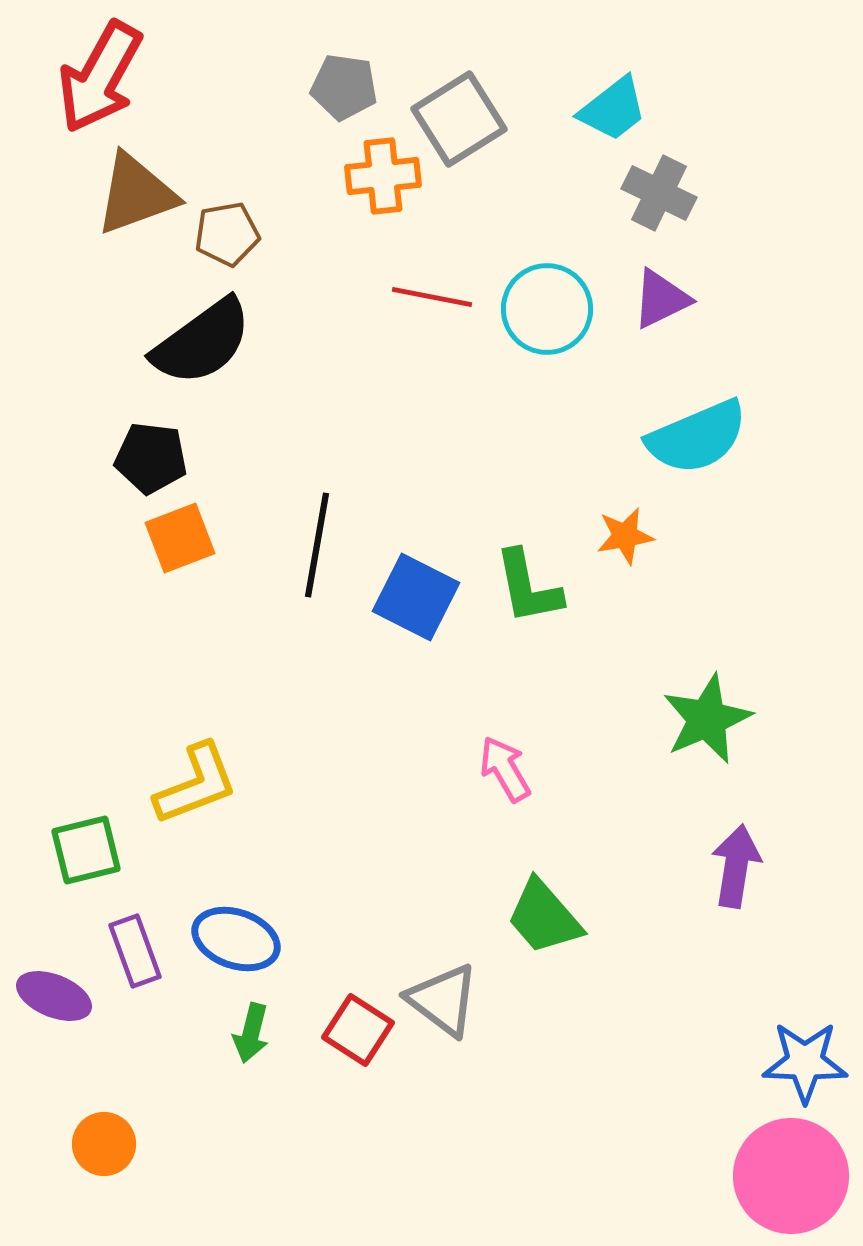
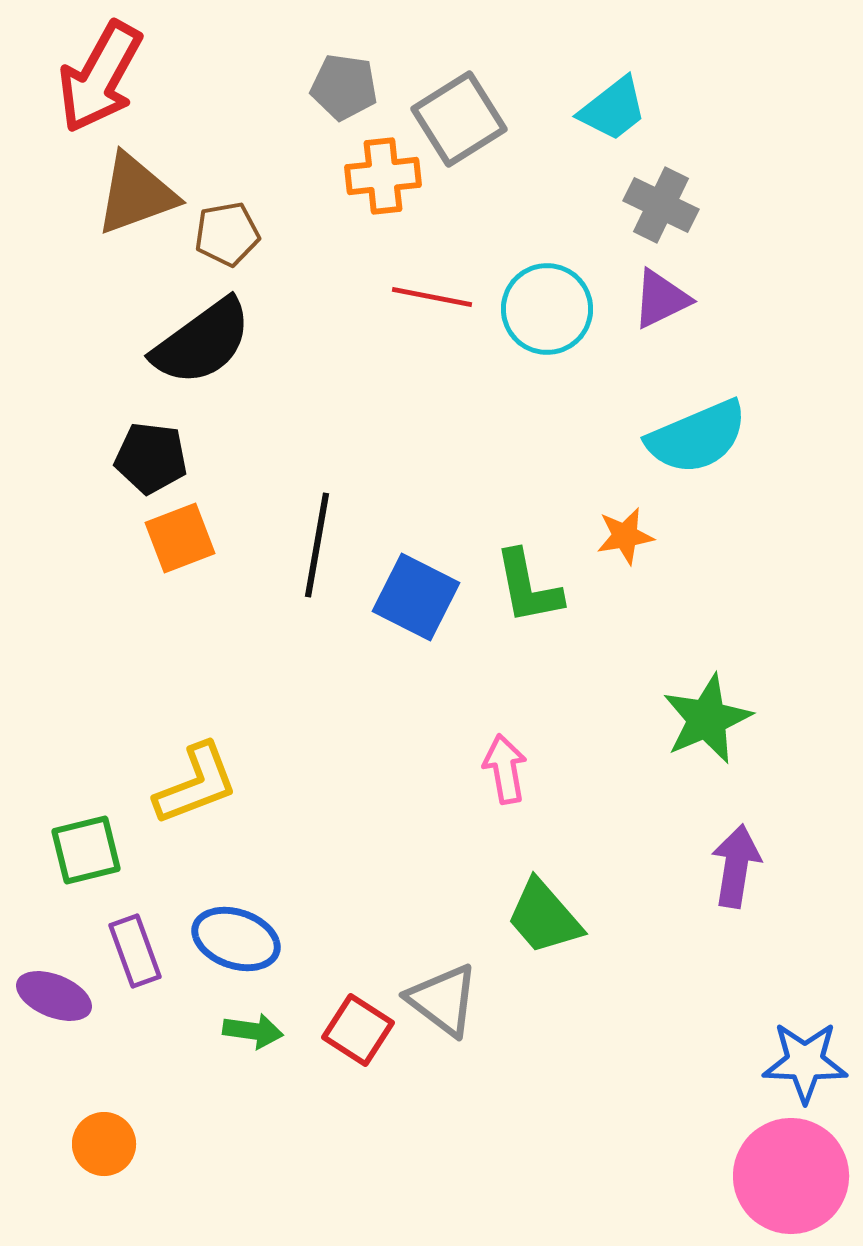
gray cross: moved 2 px right, 12 px down
pink arrow: rotated 20 degrees clockwise
green arrow: moved 2 px right, 2 px up; rotated 96 degrees counterclockwise
